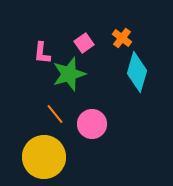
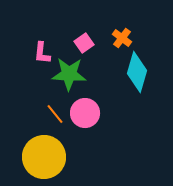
green star: rotated 20 degrees clockwise
pink circle: moved 7 px left, 11 px up
